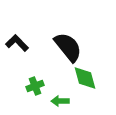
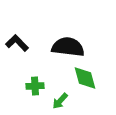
black semicircle: rotated 44 degrees counterclockwise
green cross: rotated 18 degrees clockwise
green arrow: rotated 48 degrees counterclockwise
